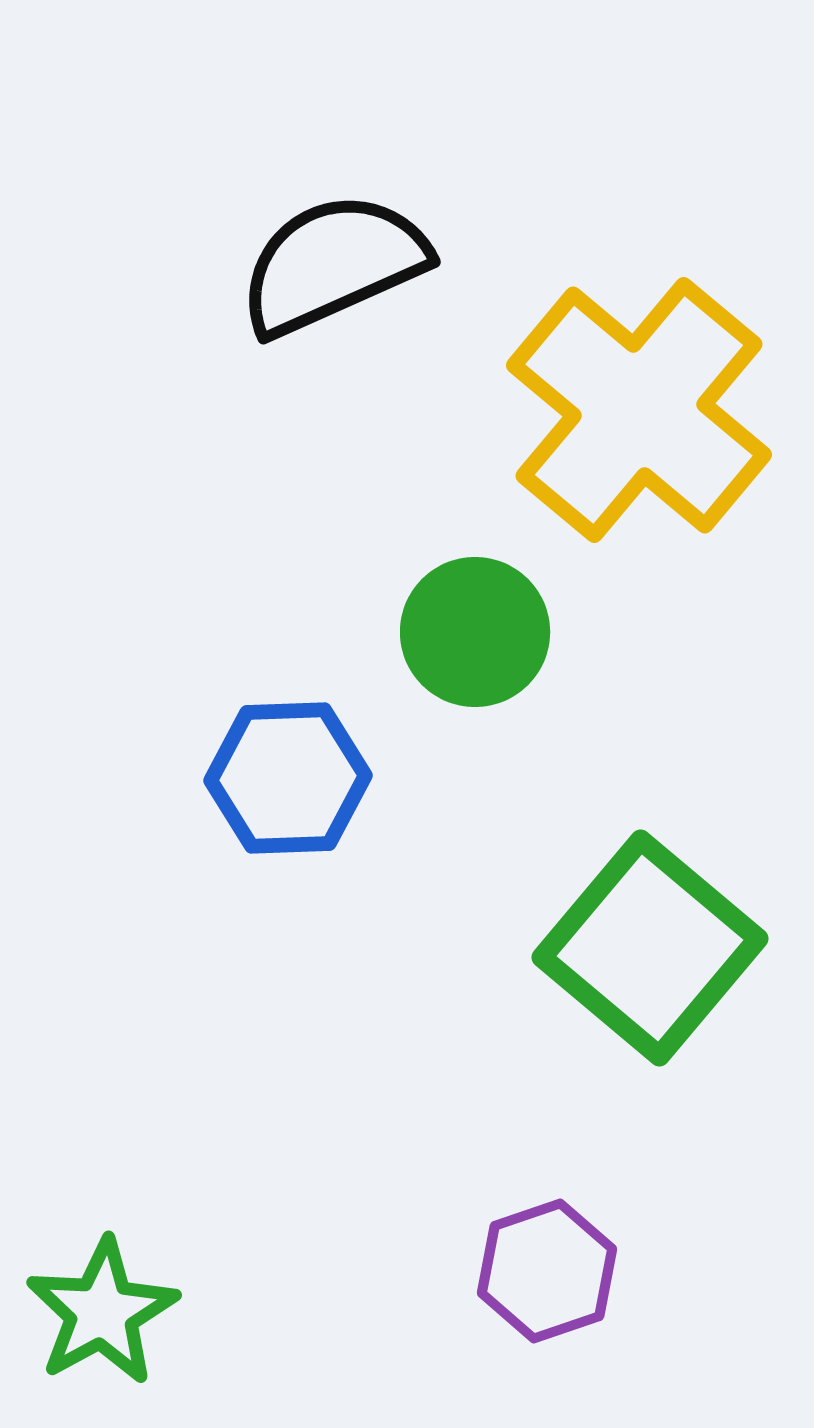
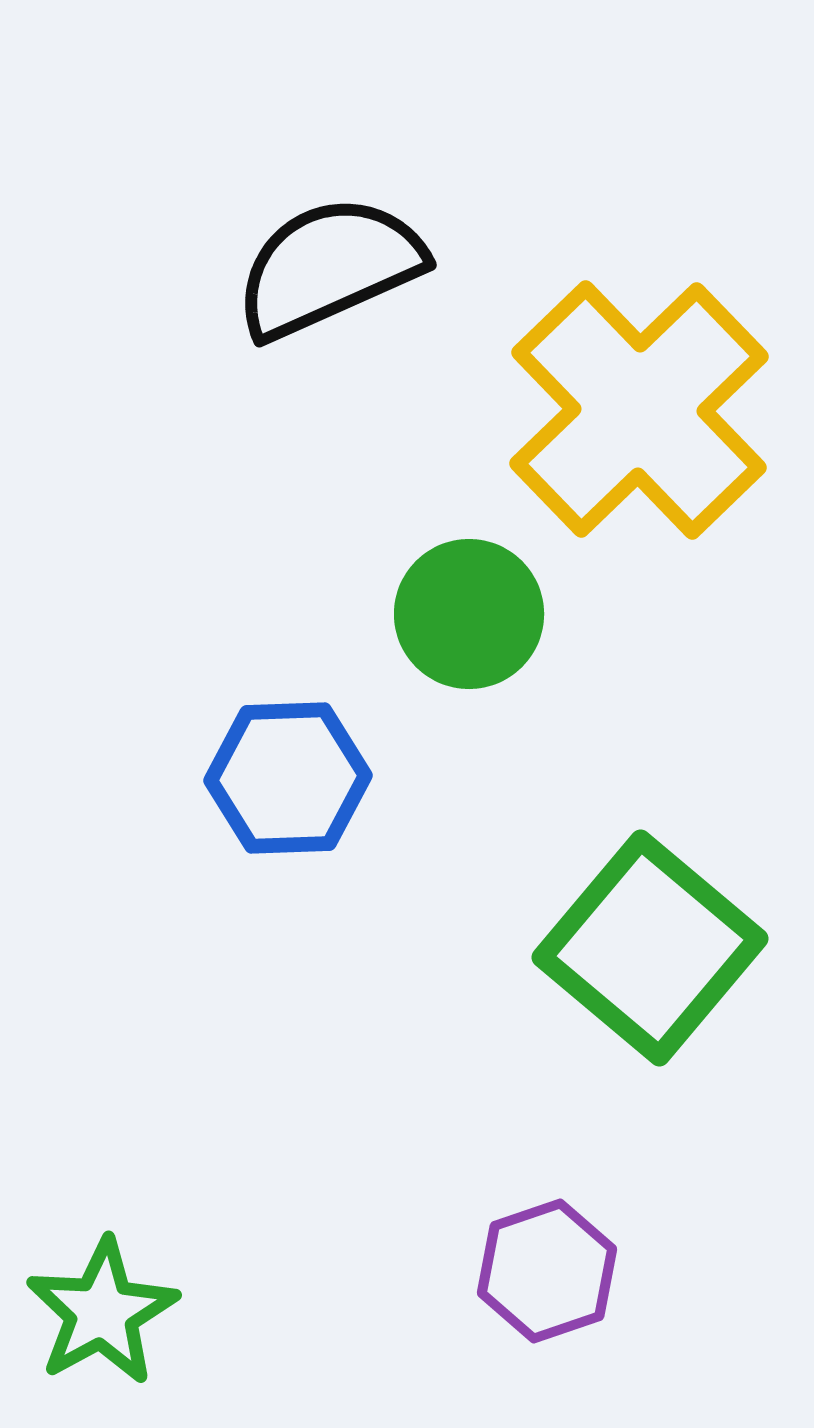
black semicircle: moved 4 px left, 3 px down
yellow cross: rotated 6 degrees clockwise
green circle: moved 6 px left, 18 px up
